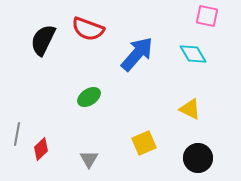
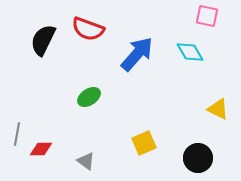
cyan diamond: moved 3 px left, 2 px up
yellow triangle: moved 28 px right
red diamond: rotated 45 degrees clockwise
gray triangle: moved 3 px left, 2 px down; rotated 24 degrees counterclockwise
